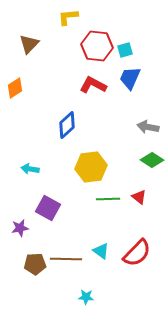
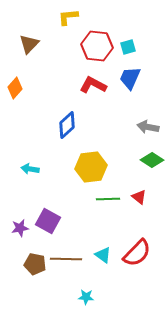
cyan square: moved 3 px right, 3 px up
orange diamond: rotated 15 degrees counterclockwise
purple square: moved 13 px down
cyan triangle: moved 2 px right, 4 px down
brown pentagon: rotated 15 degrees clockwise
